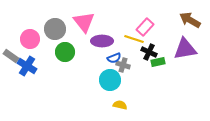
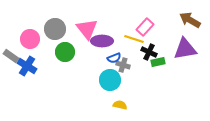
pink triangle: moved 3 px right, 7 px down
